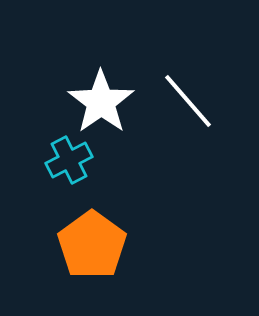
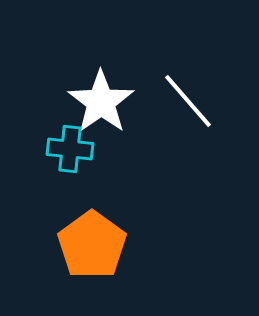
cyan cross: moved 1 px right, 11 px up; rotated 33 degrees clockwise
